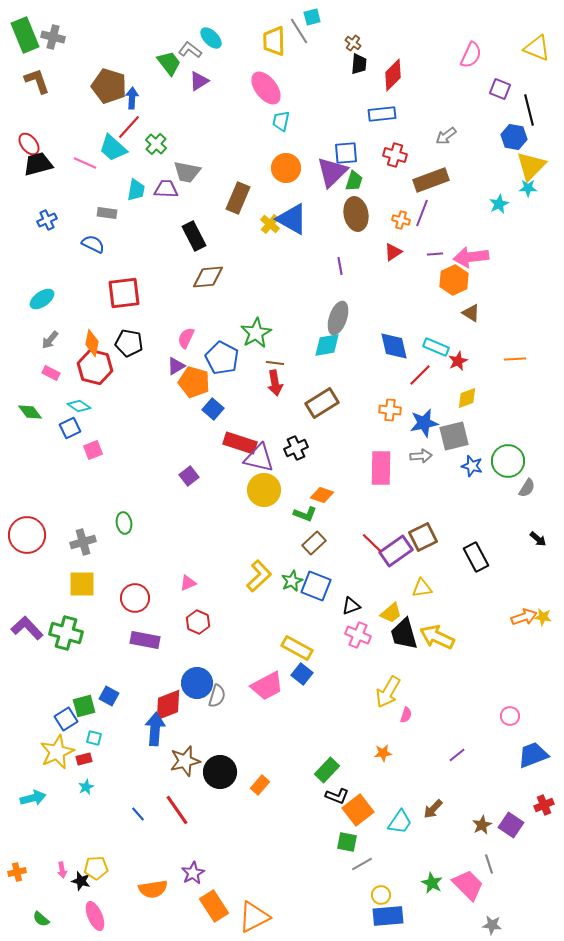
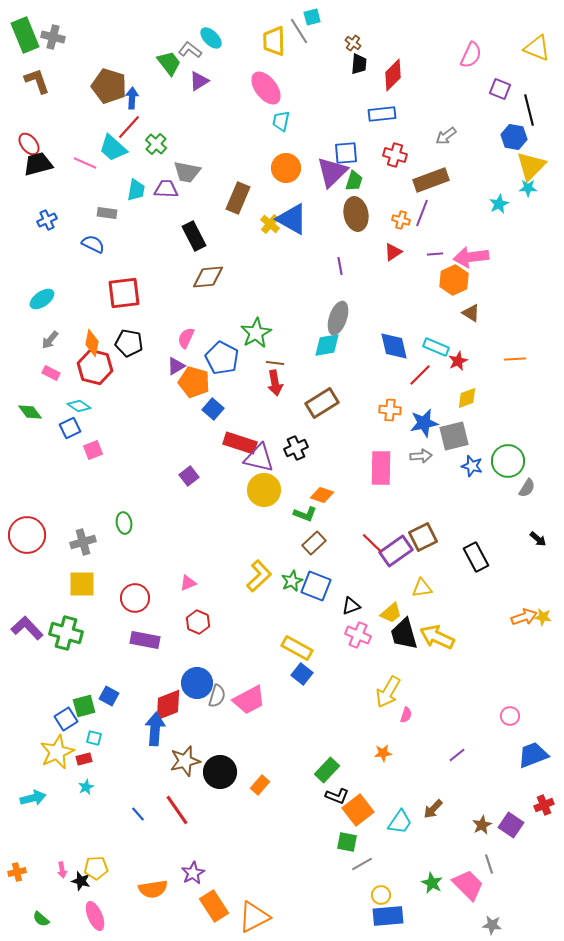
pink trapezoid at (267, 686): moved 18 px left, 14 px down
